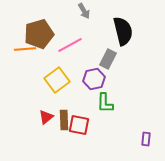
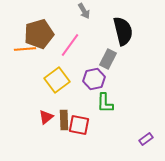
pink line: rotated 25 degrees counterclockwise
purple rectangle: rotated 48 degrees clockwise
